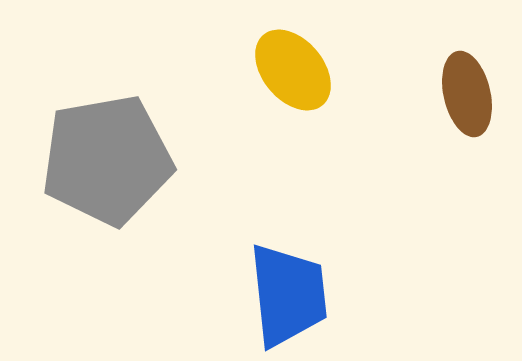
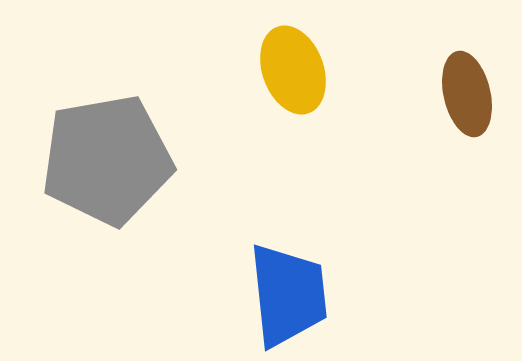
yellow ellipse: rotated 20 degrees clockwise
